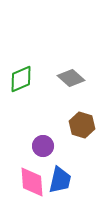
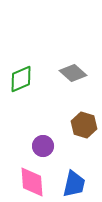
gray diamond: moved 2 px right, 5 px up
brown hexagon: moved 2 px right
blue trapezoid: moved 14 px right, 4 px down
